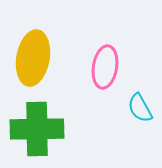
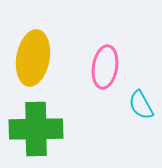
cyan semicircle: moved 1 px right, 3 px up
green cross: moved 1 px left
